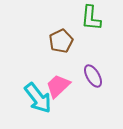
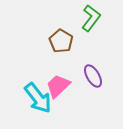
green L-shape: rotated 148 degrees counterclockwise
brown pentagon: rotated 15 degrees counterclockwise
